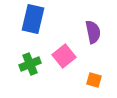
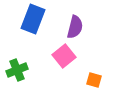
blue rectangle: rotated 8 degrees clockwise
purple semicircle: moved 18 px left, 5 px up; rotated 25 degrees clockwise
green cross: moved 13 px left, 6 px down
